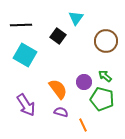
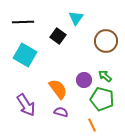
black line: moved 2 px right, 3 px up
purple circle: moved 2 px up
orange line: moved 9 px right
